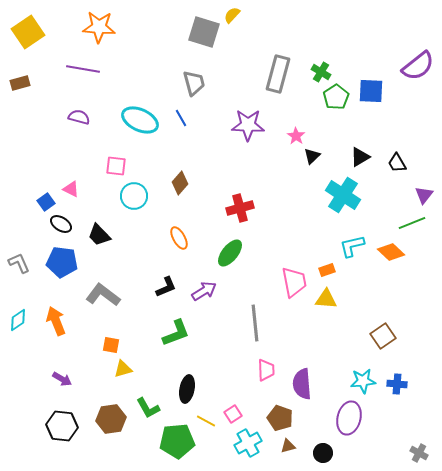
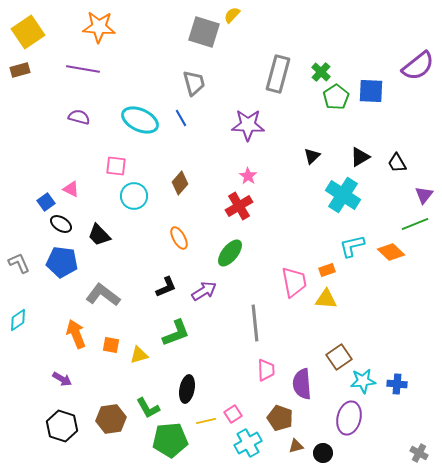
green cross at (321, 72): rotated 12 degrees clockwise
brown rectangle at (20, 83): moved 13 px up
pink star at (296, 136): moved 48 px left, 40 px down
red cross at (240, 208): moved 1 px left, 2 px up; rotated 16 degrees counterclockwise
green line at (412, 223): moved 3 px right, 1 px down
orange arrow at (56, 321): moved 20 px right, 13 px down
brown square at (383, 336): moved 44 px left, 21 px down
yellow triangle at (123, 369): moved 16 px right, 14 px up
yellow line at (206, 421): rotated 42 degrees counterclockwise
black hexagon at (62, 426): rotated 12 degrees clockwise
green pentagon at (177, 441): moved 7 px left, 1 px up
brown triangle at (288, 446): moved 8 px right
